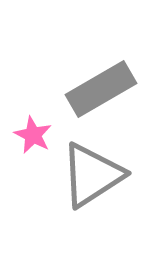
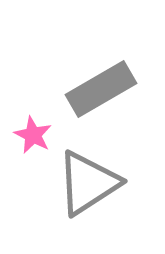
gray triangle: moved 4 px left, 8 px down
